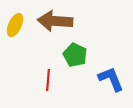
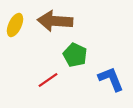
red line: rotated 50 degrees clockwise
